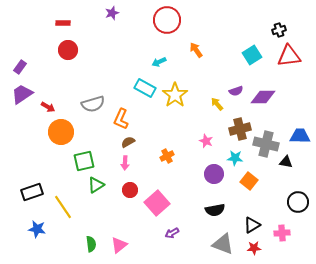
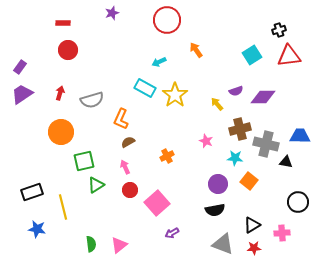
gray semicircle at (93, 104): moved 1 px left, 4 px up
red arrow at (48, 107): moved 12 px right, 14 px up; rotated 104 degrees counterclockwise
pink arrow at (125, 163): moved 4 px down; rotated 152 degrees clockwise
purple circle at (214, 174): moved 4 px right, 10 px down
yellow line at (63, 207): rotated 20 degrees clockwise
